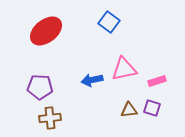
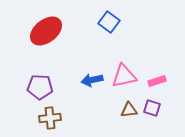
pink triangle: moved 7 px down
